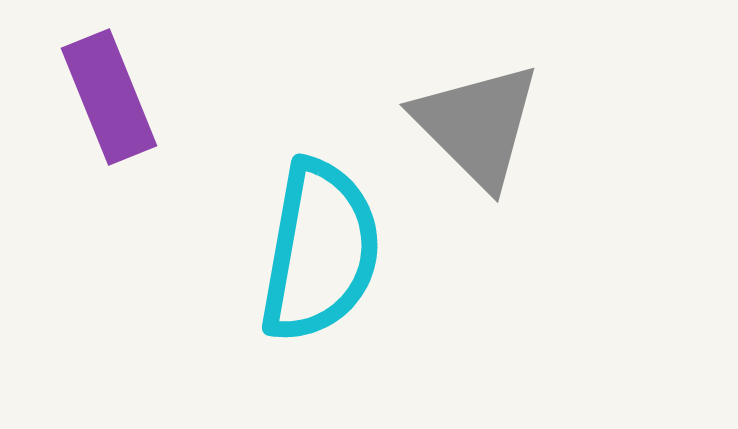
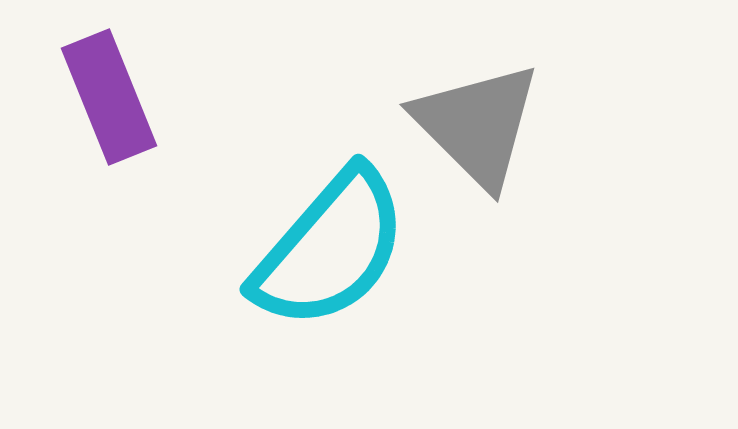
cyan semicircle: moved 10 px right, 2 px up; rotated 31 degrees clockwise
